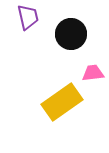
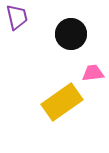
purple trapezoid: moved 11 px left
